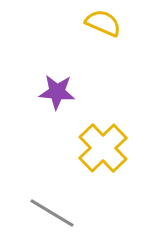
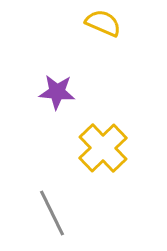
gray line: rotated 33 degrees clockwise
